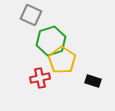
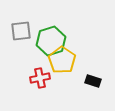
gray square: moved 10 px left, 16 px down; rotated 30 degrees counterclockwise
